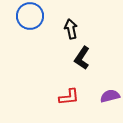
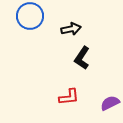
black arrow: rotated 90 degrees clockwise
purple semicircle: moved 7 px down; rotated 12 degrees counterclockwise
